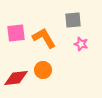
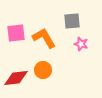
gray square: moved 1 px left, 1 px down
